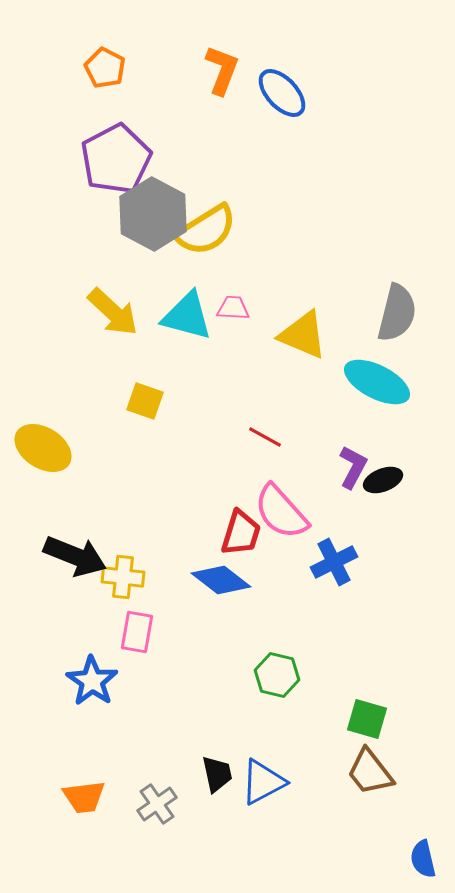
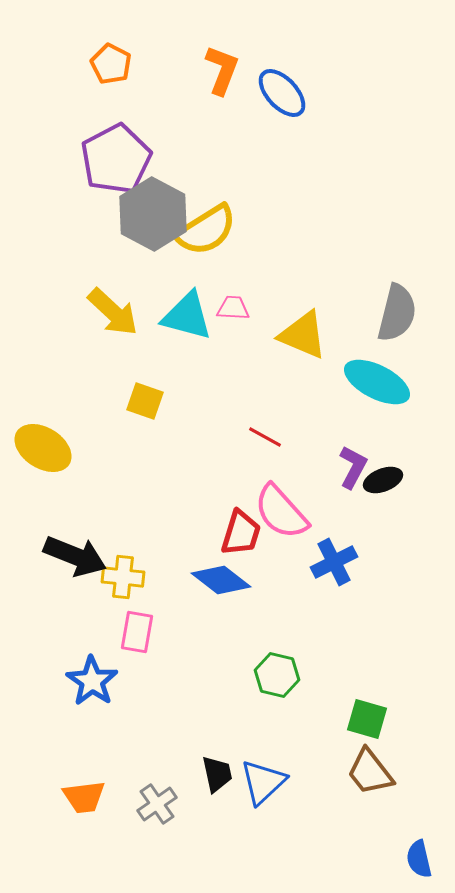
orange pentagon: moved 6 px right, 4 px up
blue triangle: rotated 15 degrees counterclockwise
blue semicircle: moved 4 px left
